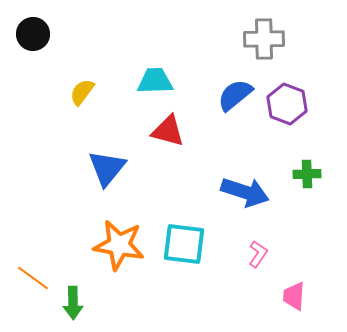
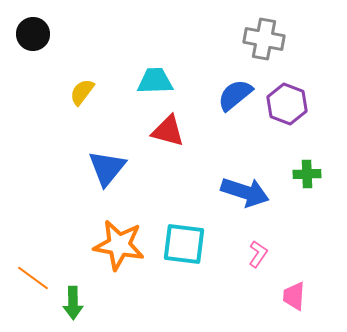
gray cross: rotated 12 degrees clockwise
